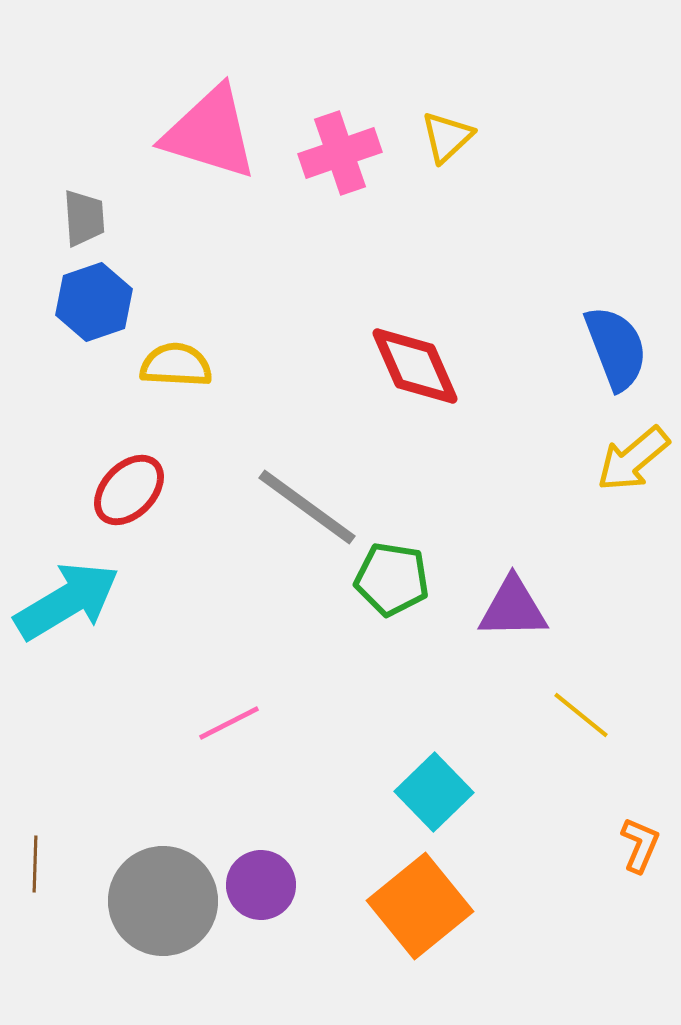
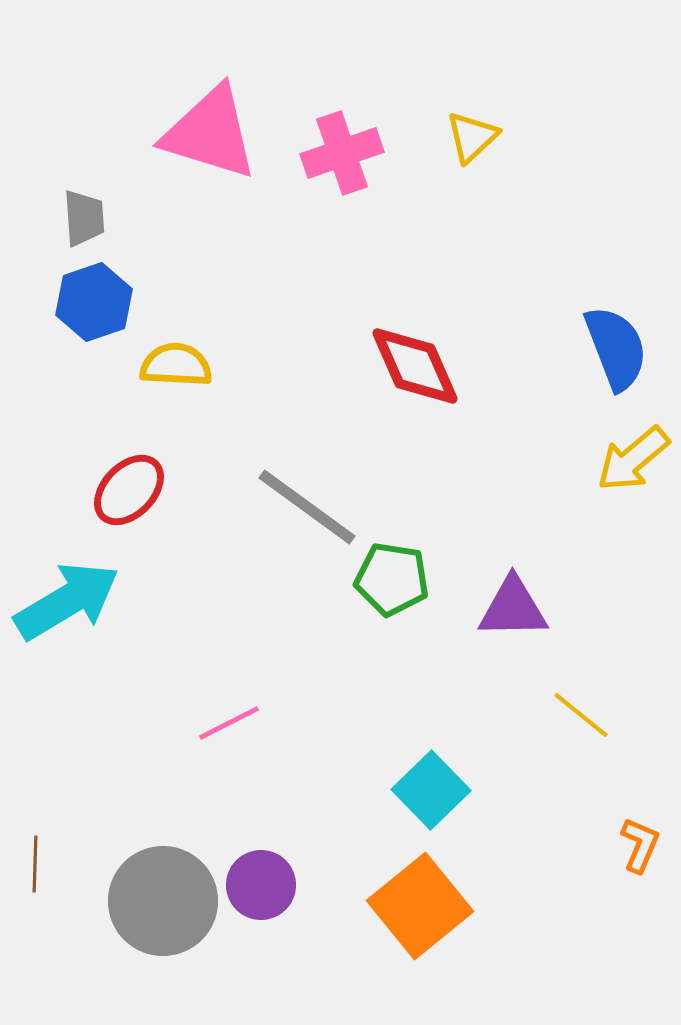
yellow triangle: moved 25 px right
pink cross: moved 2 px right
cyan square: moved 3 px left, 2 px up
